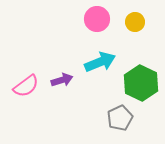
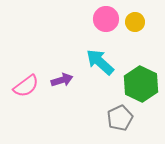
pink circle: moved 9 px right
cyan arrow: rotated 116 degrees counterclockwise
green hexagon: moved 1 px down
